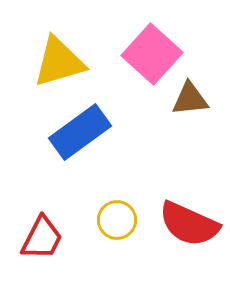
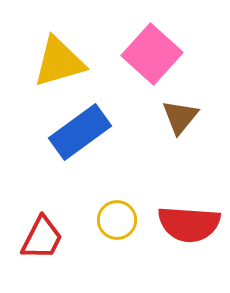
brown triangle: moved 10 px left, 18 px down; rotated 45 degrees counterclockwise
red semicircle: rotated 20 degrees counterclockwise
